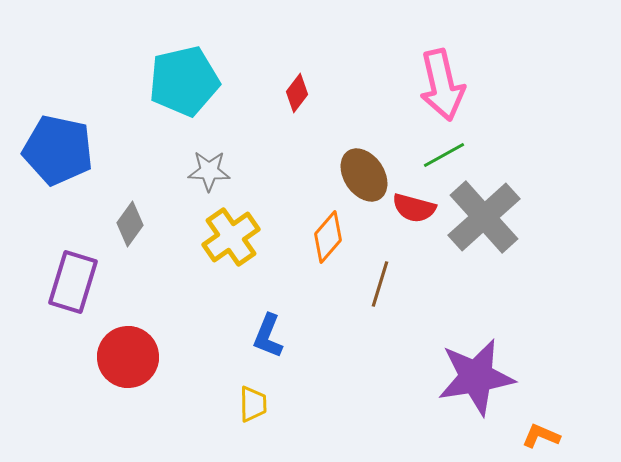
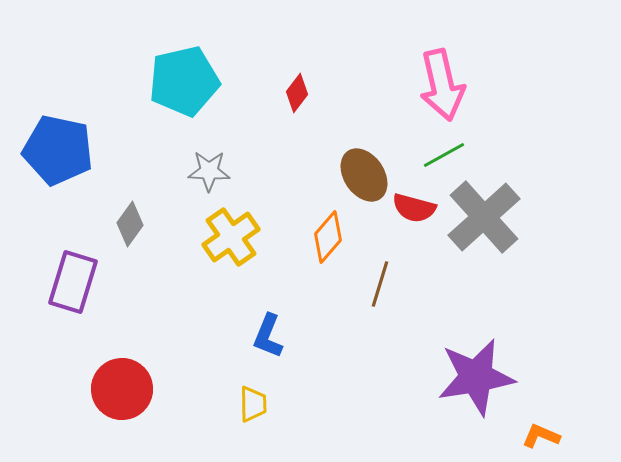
red circle: moved 6 px left, 32 px down
